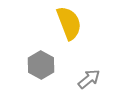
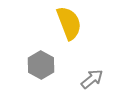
gray arrow: moved 3 px right
